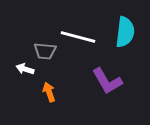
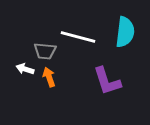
purple L-shape: rotated 12 degrees clockwise
orange arrow: moved 15 px up
